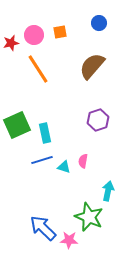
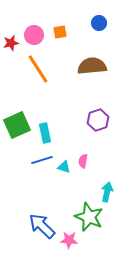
brown semicircle: rotated 44 degrees clockwise
cyan arrow: moved 1 px left, 1 px down
blue arrow: moved 1 px left, 2 px up
